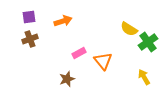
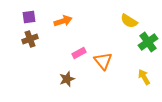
yellow semicircle: moved 8 px up
